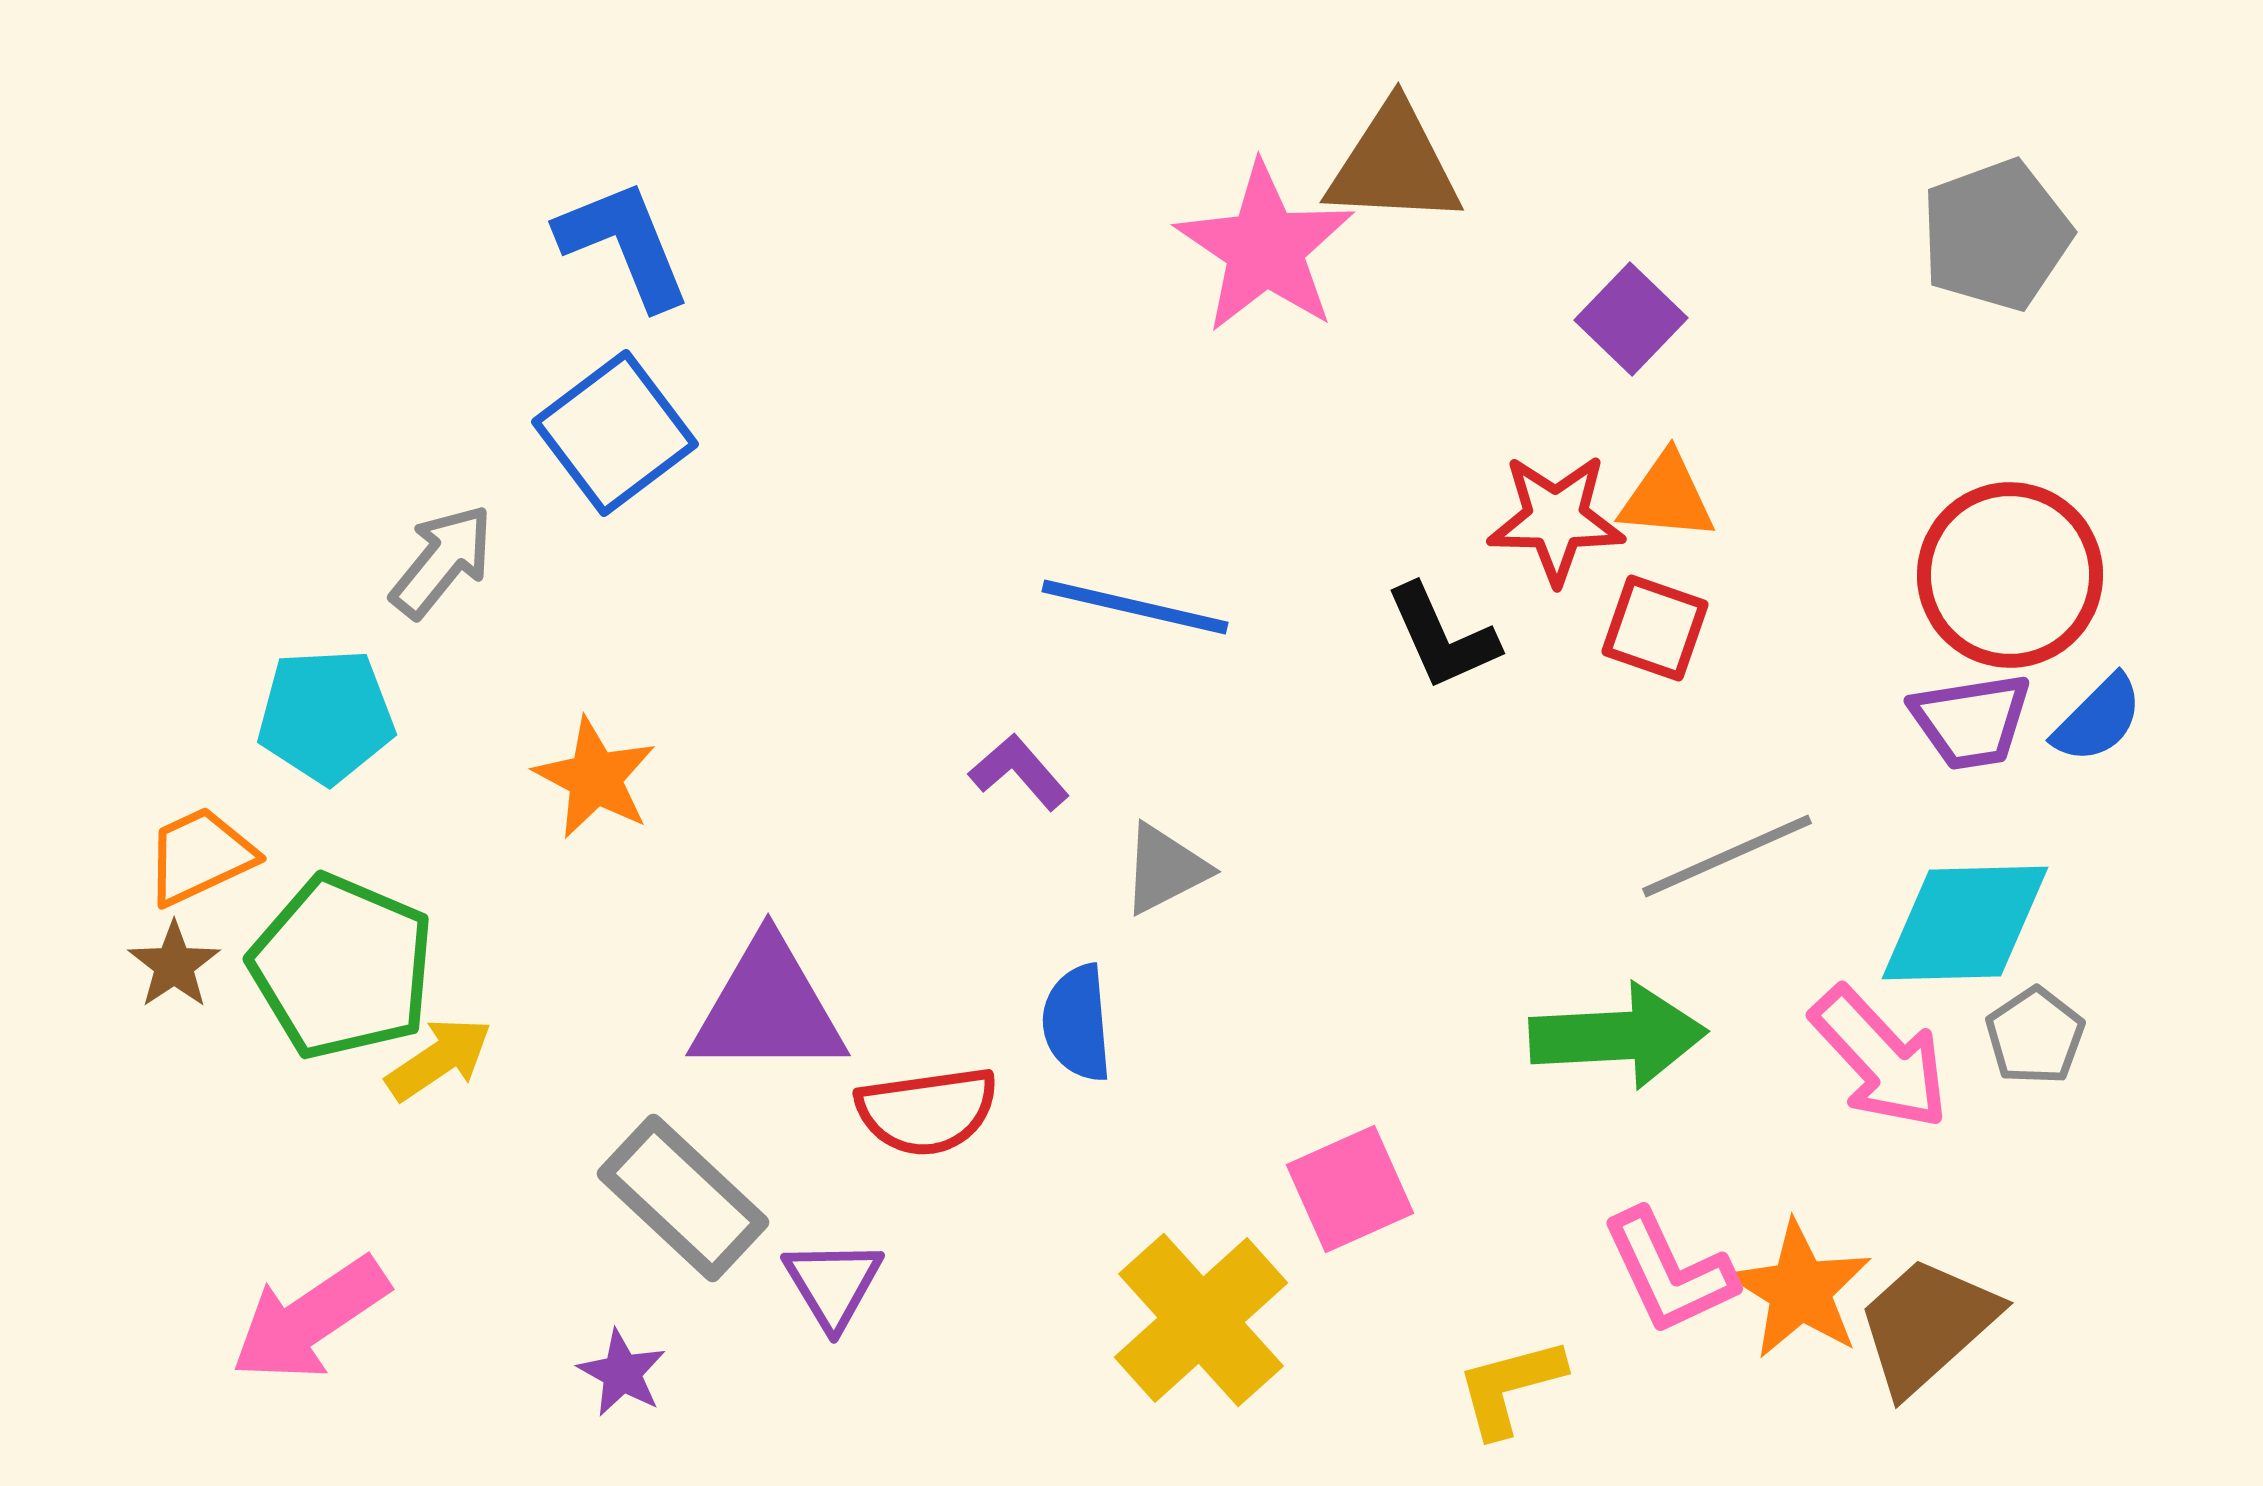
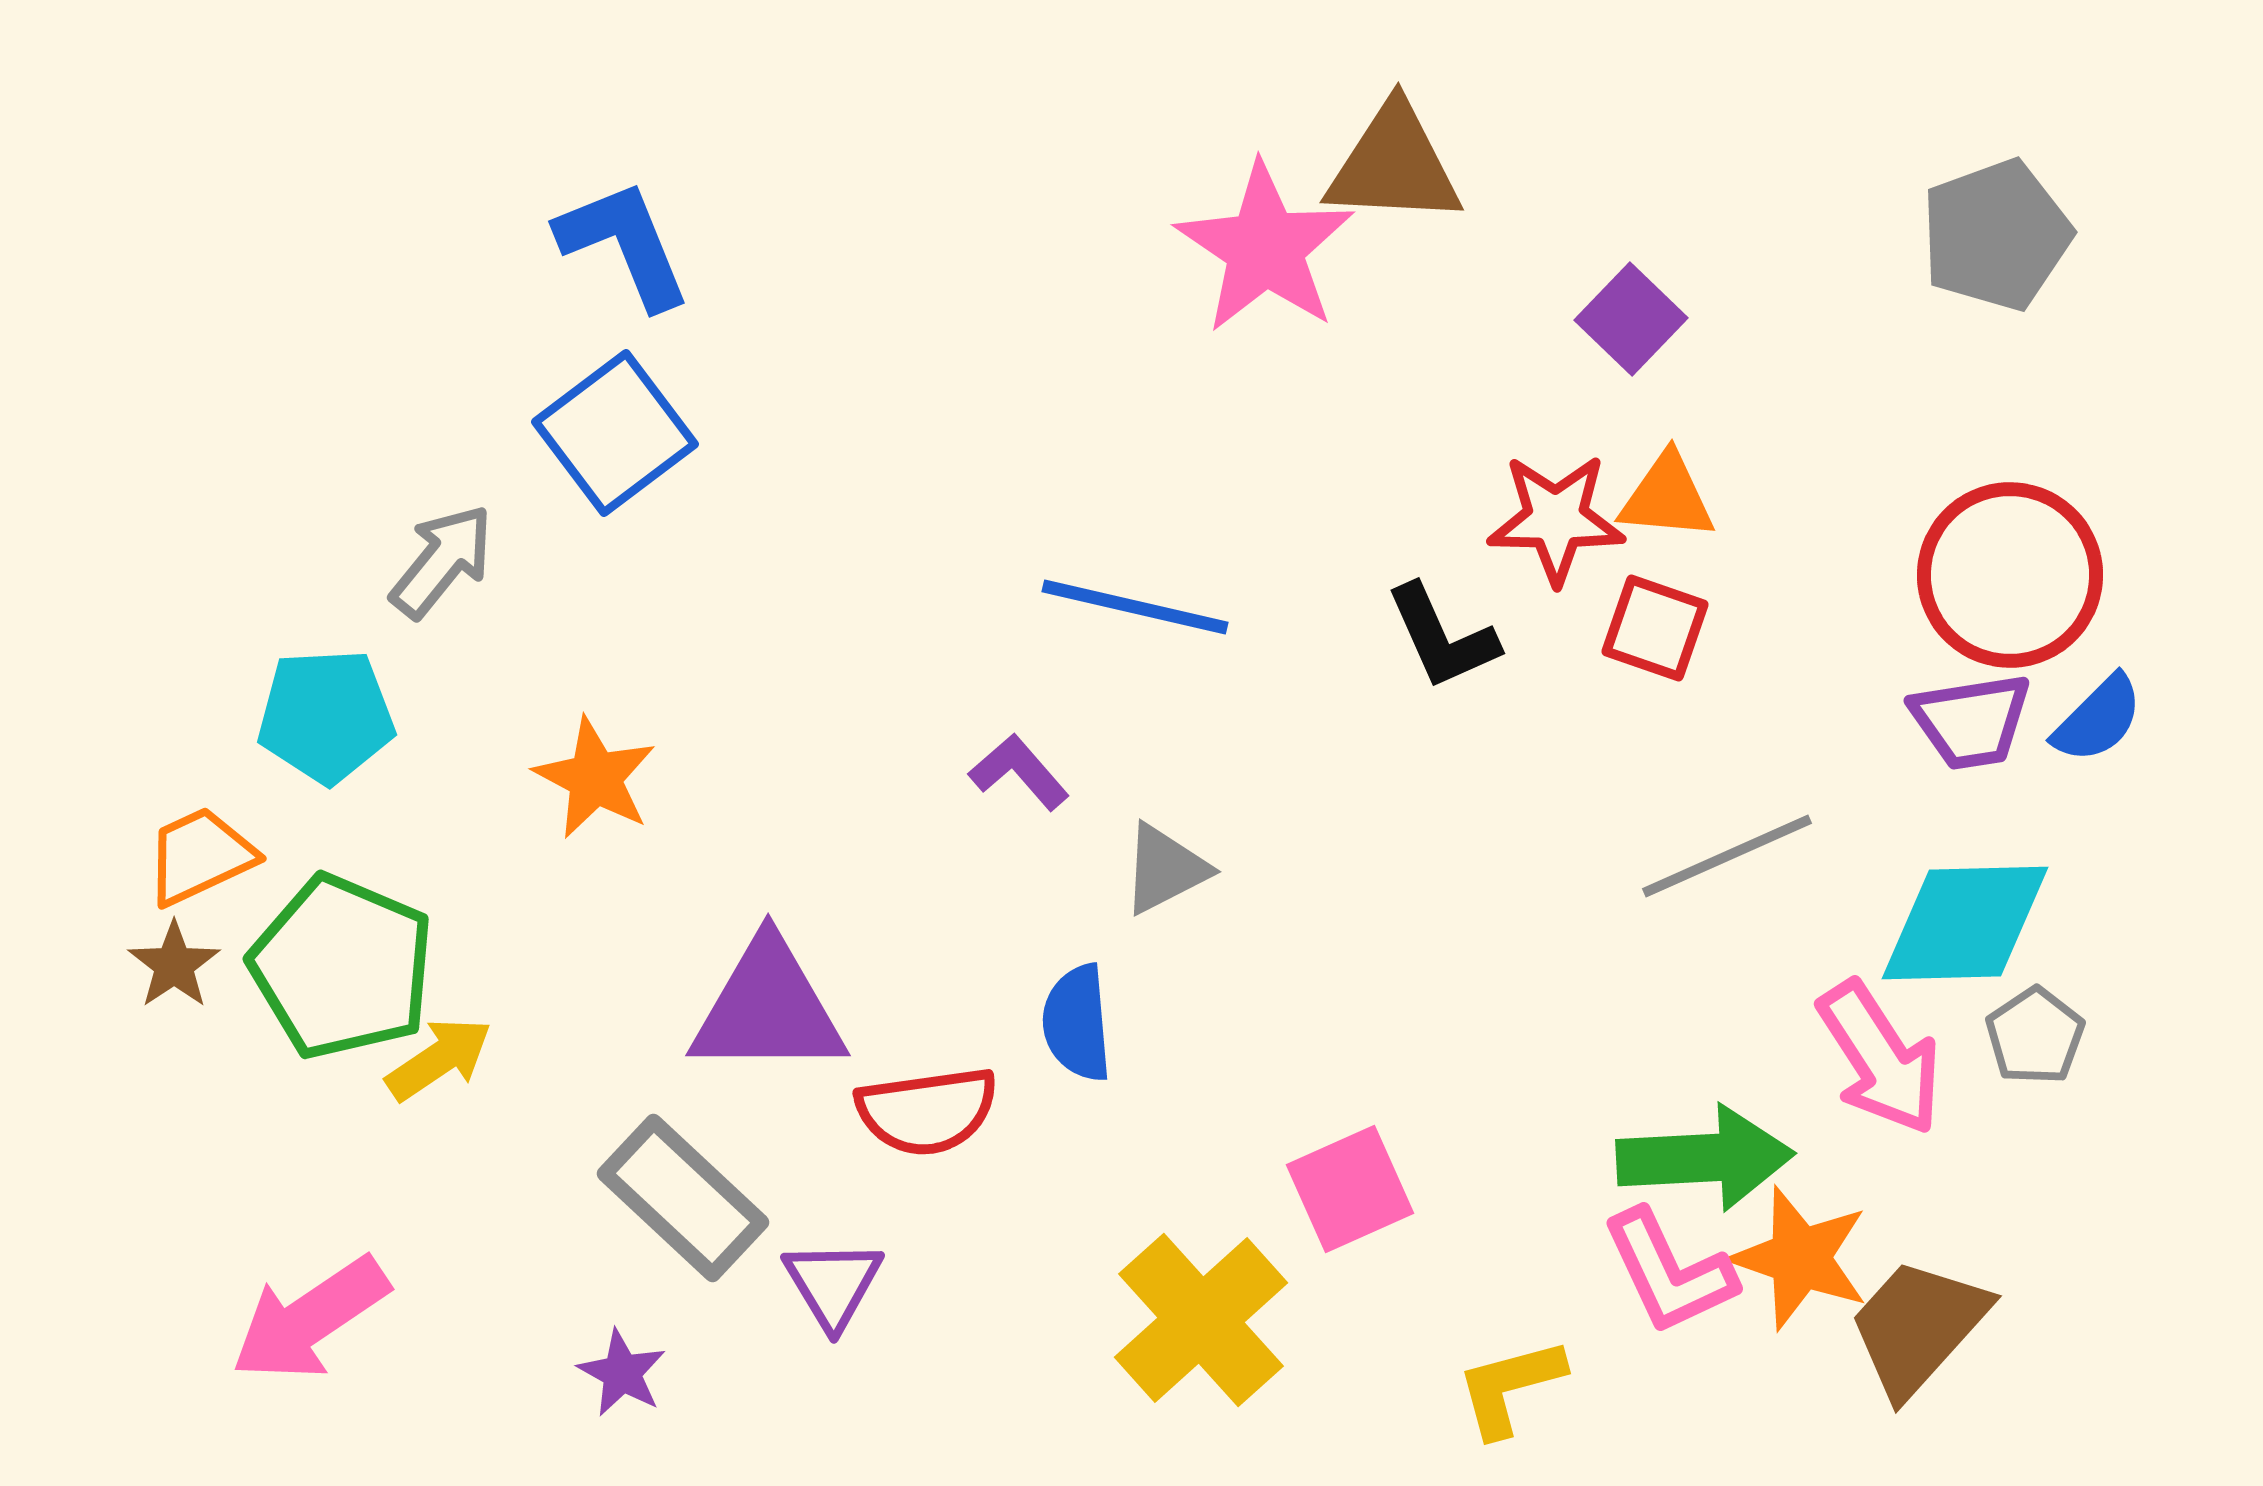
green arrow at (1618, 1036): moved 87 px right, 122 px down
pink arrow at (1880, 1058): rotated 10 degrees clockwise
orange star at (1800, 1290): moved 32 px up; rotated 13 degrees counterclockwise
brown trapezoid at (1927, 1325): moved 9 px left, 2 px down; rotated 6 degrees counterclockwise
